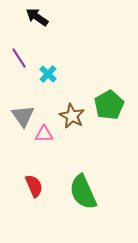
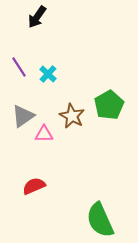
black arrow: rotated 90 degrees counterclockwise
purple line: moved 9 px down
gray triangle: rotated 30 degrees clockwise
red semicircle: rotated 90 degrees counterclockwise
green semicircle: moved 17 px right, 28 px down
